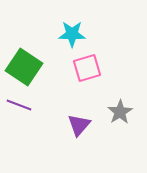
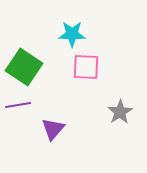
pink square: moved 1 px left, 1 px up; rotated 20 degrees clockwise
purple line: moved 1 px left; rotated 30 degrees counterclockwise
purple triangle: moved 26 px left, 4 px down
